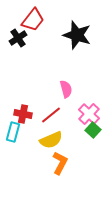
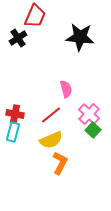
red trapezoid: moved 2 px right, 4 px up; rotated 15 degrees counterclockwise
black star: moved 3 px right, 2 px down; rotated 12 degrees counterclockwise
red cross: moved 8 px left
